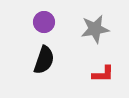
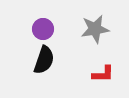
purple circle: moved 1 px left, 7 px down
